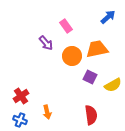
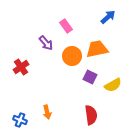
red cross: moved 29 px up
